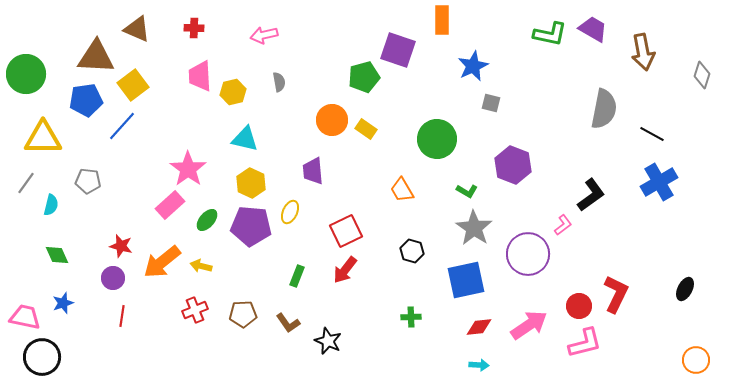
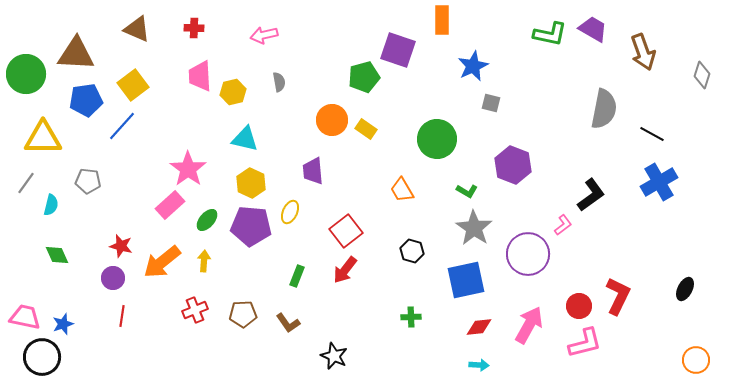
brown arrow at (643, 52): rotated 9 degrees counterclockwise
brown triangle at (96, 57): moved 20 px left, 3 px up
red square at (346, 231): rotated 12 degrees counterclockwise
yellow arrow at (201, 266): moved 3 px right, 5 px up; rotated 80 degrees clockwise
red L-shape at (616, 294): moved 2 px right, 2 px down
blue star at (63, 303): moved 21 px down
pink arrow at (529, 325): rotated 27 degrees counterclockwise
black star at (328, 341): moved 6 px right, 15 px down
